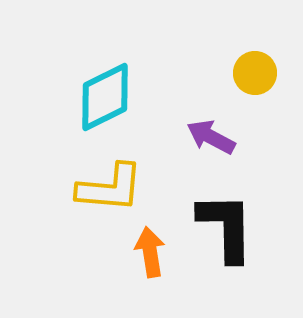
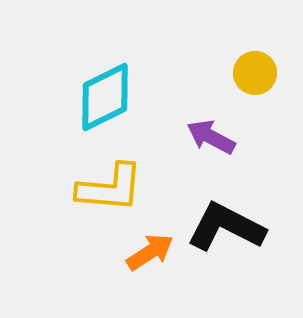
black L-shape: rotated 62 degrees counterclockwise
orange arrow: rotated 66 degrees clockwise
